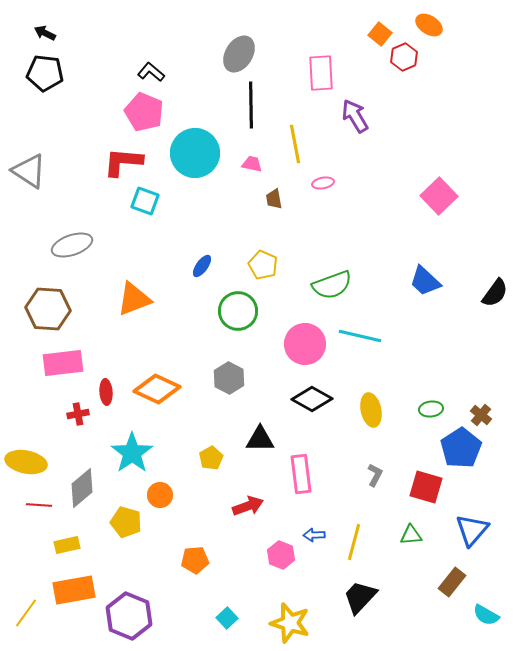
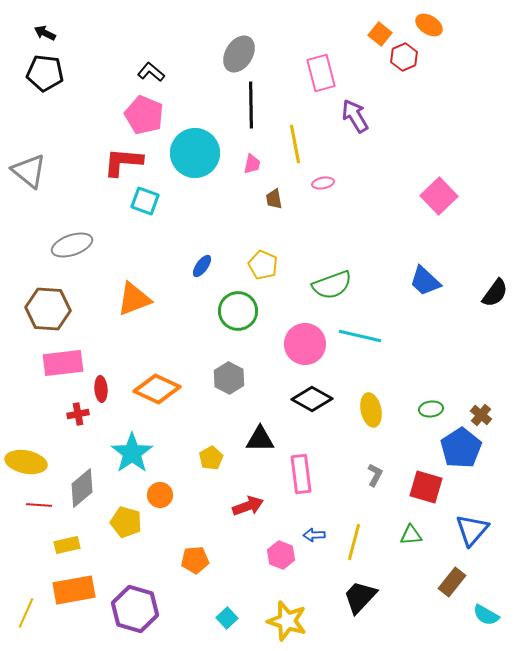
pink rectangle at (321, 73): rotated 12 degrees counterclockwise
pink pentagon at (144, 112): moved 3 px down
pink trapezoid at (252, 164): rotated 90 degrees clockwise
gray triangle at (29, 171): rotated 6 degrees clockwise
red ellipse at (106, 392): moved 5 px left, 3 px up
yellow line at (26, 613): rotated 12 degrees counterclockwise
purple hexagon at (129, 616): moved 6 px right, 7 px up; rotated 6 degrees counterclockwise
yellow star at (290, 623): moved 3 px left, 2 px up
